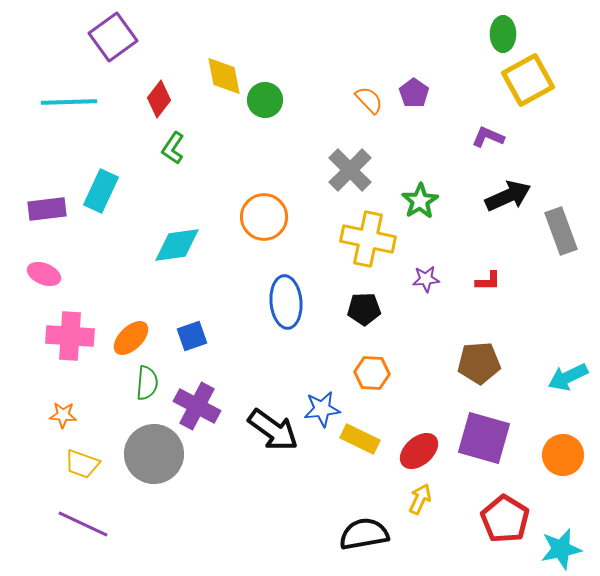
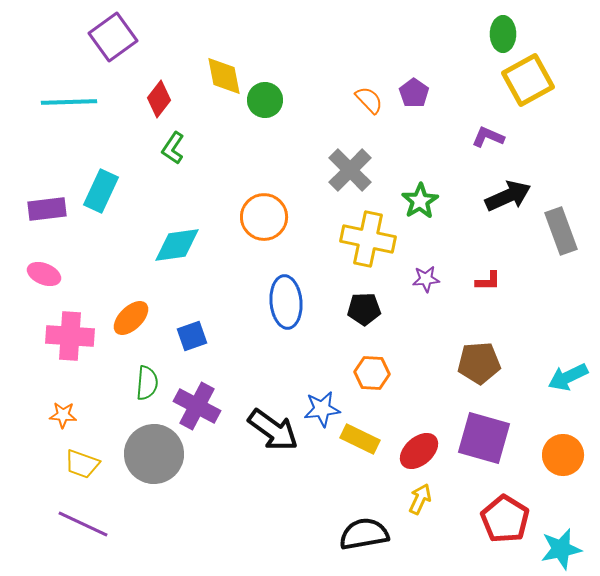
orange ellipse at (131, 338): moved 20 px up
